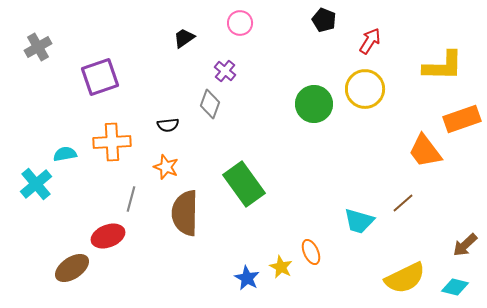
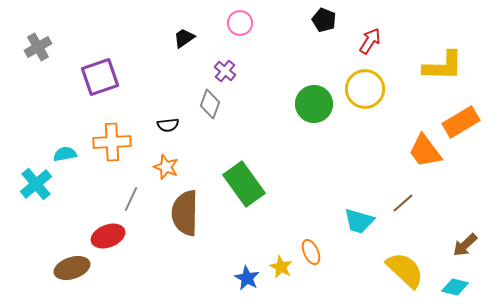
orange rectangle: moved 1 px left, 3 px down; rotated 12 degrees counterclockwise
gray line: rotated 10 degrees clockwise
brown ellipse: rotated 16 degrees clockwise
yellow semicircle: moved 8 px up; rotated 111 degrees counterclockwise
